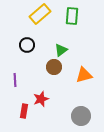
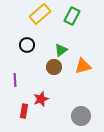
green rectangle: rotated 24 degrees clockwise
orange triangle: moved 1 px left, 9 px up
